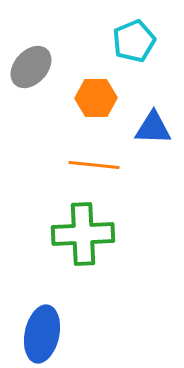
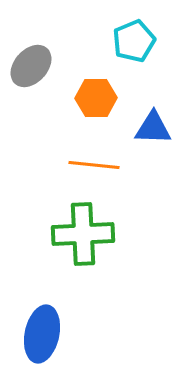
gray ellipse: moved 1 px up
